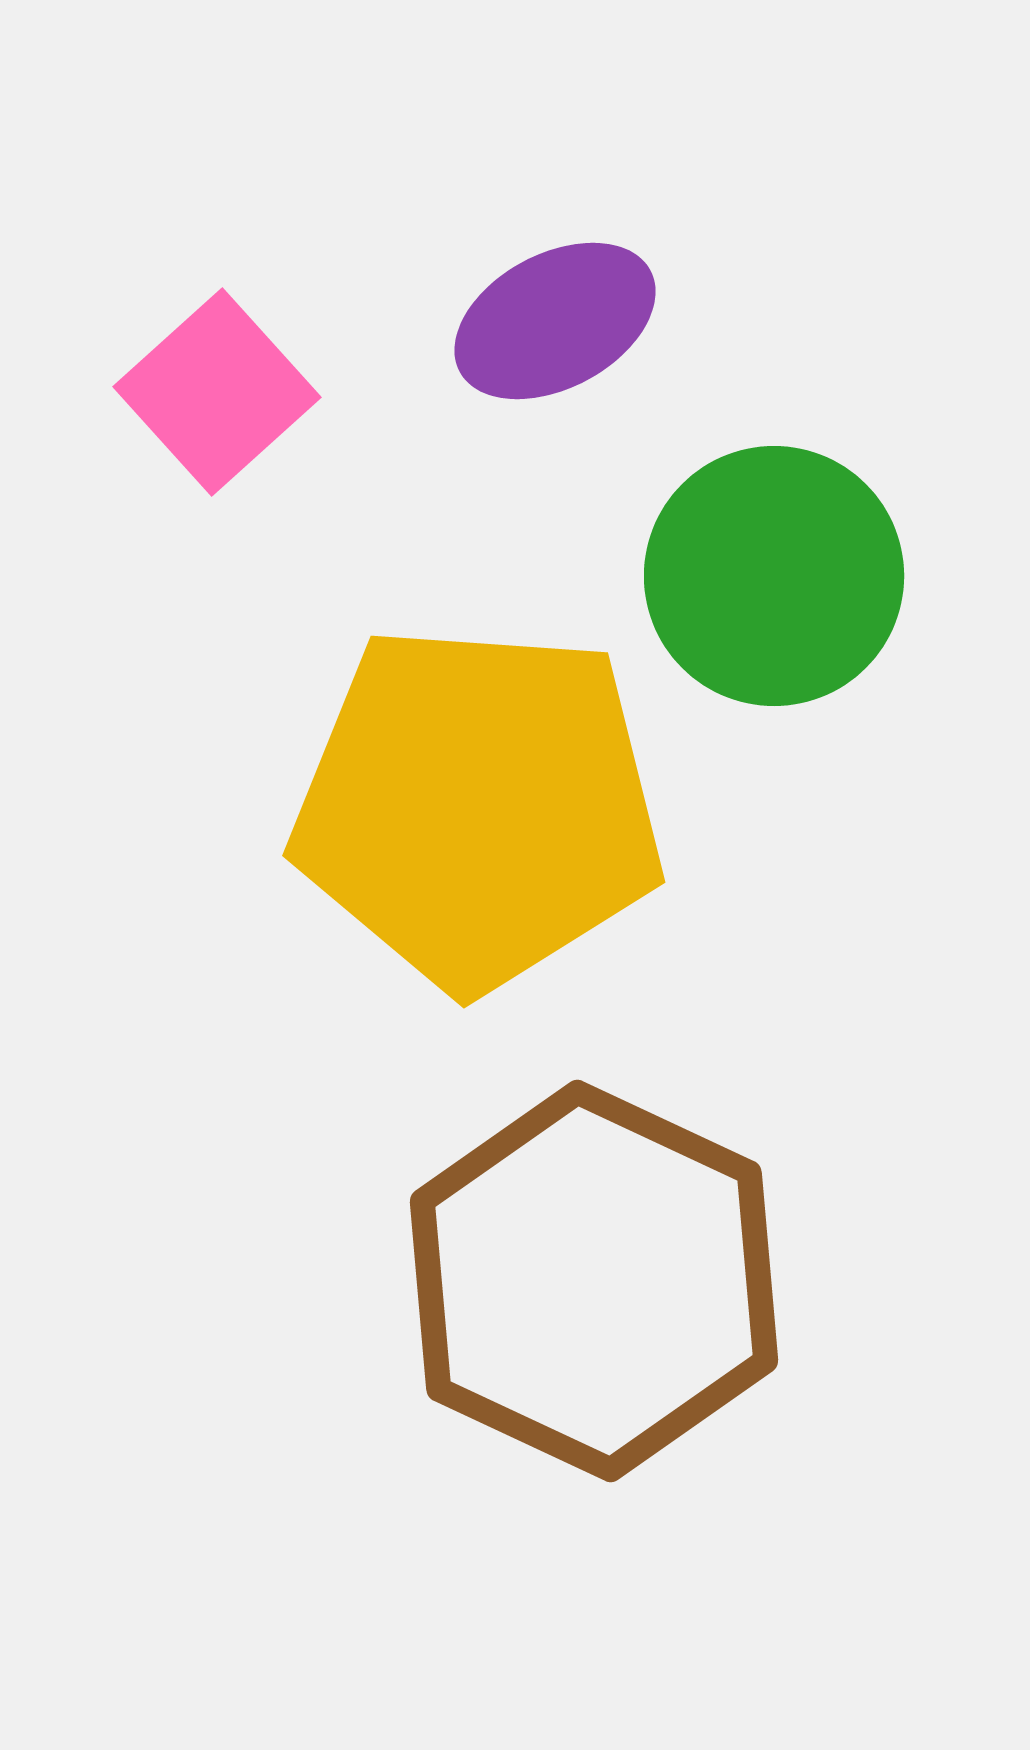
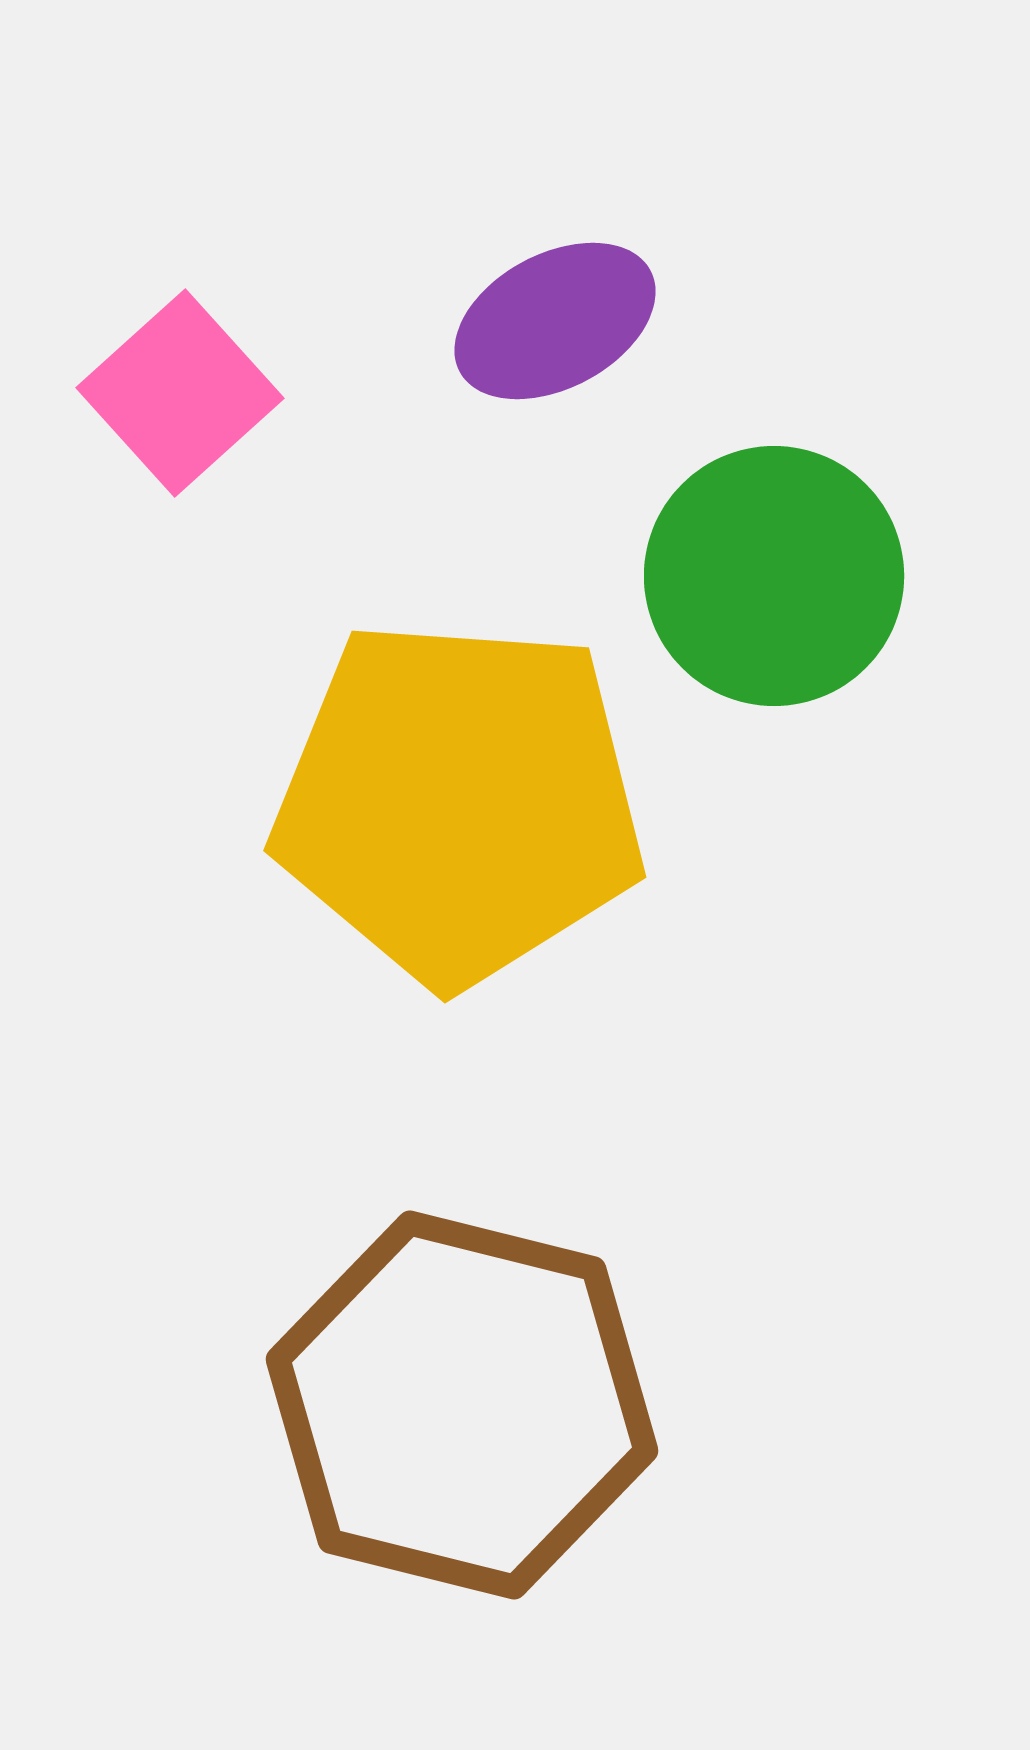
pink square: moved 37 px left, 1 px down
yellow pentagon: moved 19 px left, 5 px up
brown hexagon: moved 132 px left, 124 px down; rotated 11 degrees counterclockwise
